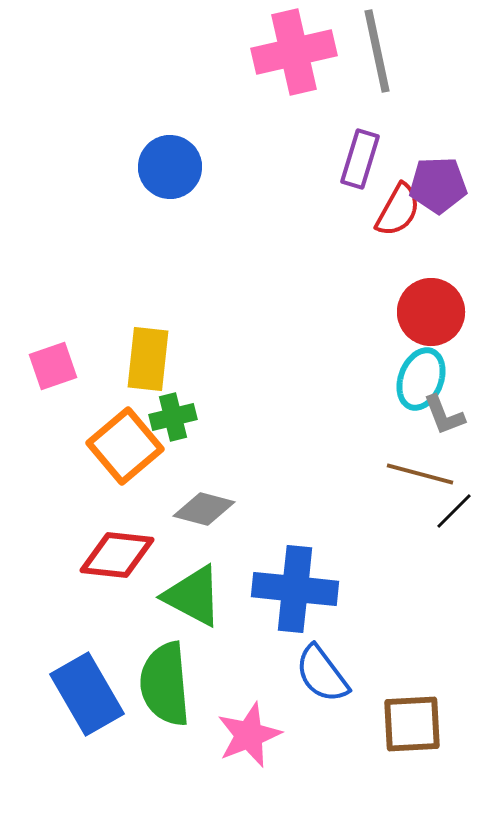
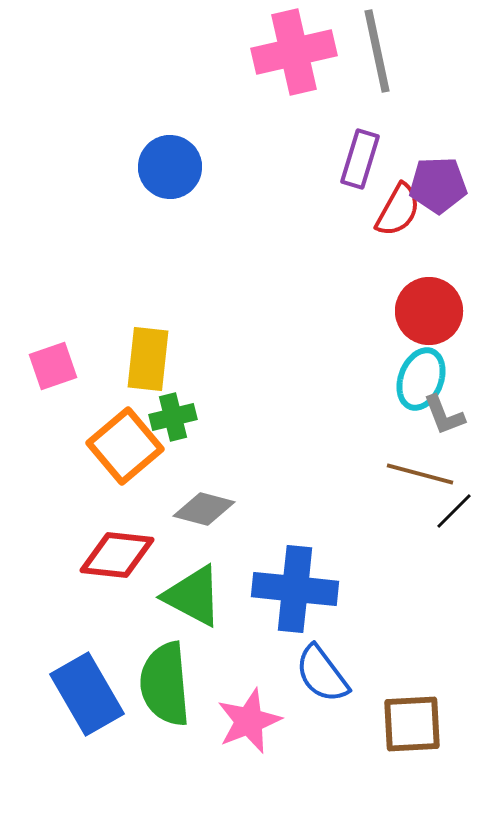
red circle: moved 2 px left, 1 px up
pink star: moved 14 px up
